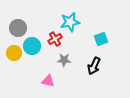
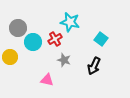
cyan star: rotated 24 degrees clockwise
cyan square: rotated 32 degrees counterclockwise
cyan circle: moved 1 px right, 4 px up
yellow circle: moved 4 px left, 4 px down
gray star: rotated 16 degrees clockwise
pink triangle: moved 1 px left, 1 px up
